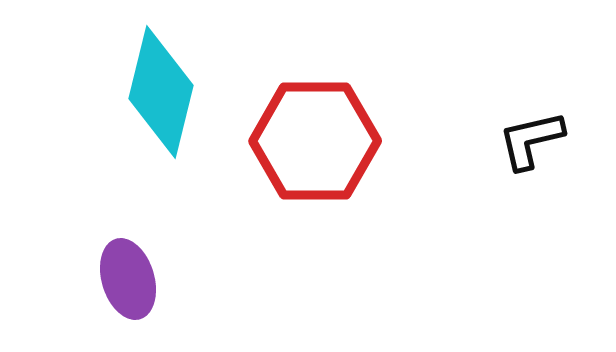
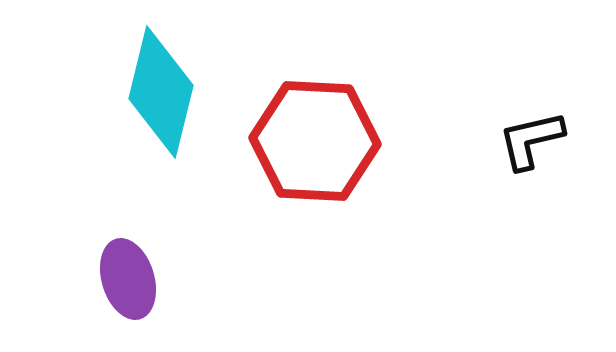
red hexagon: rotated 3 degrees clockwise
